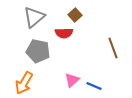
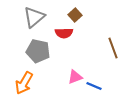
pink triangle: moved 3 px right, 3 px up; rotated 21 degrees clockwise
